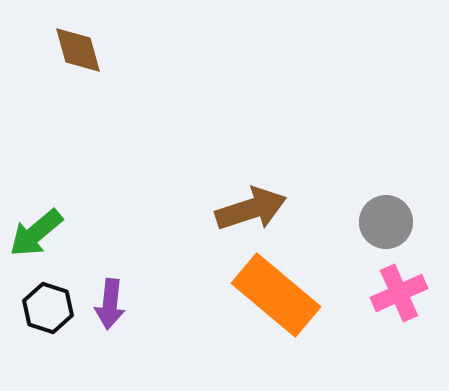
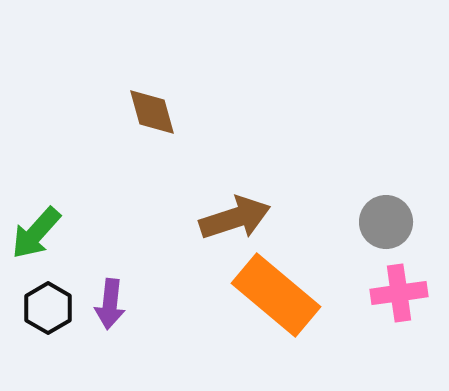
brown diamond: moved 74 px right, 62 px down
brown arrow: moved 16 px left, 9 px down
green arrow: rotated 8 degrees counterclockwise
pink cross: rotated 16 degrees clockwise
black hexagon: rotated 12 degrees clockwise
